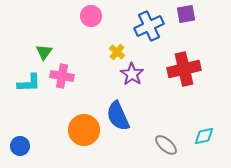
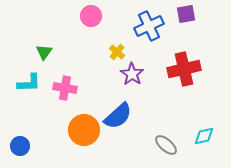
pink cross: moved 3 px right, 12 px down
blue semicircle: rotated 108 degrees counterclockwise
